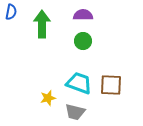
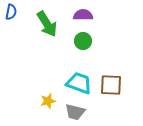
green arrow: moved 5 px right; rotated 148 degrees clockwise
yellow star: moved 3 px down
